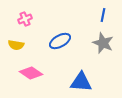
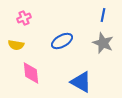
pink cross: moved 1 px left, 1 px up
blue ellipse: moved 2 px right
pink diamond: rotated 50 degrees clockwise
blue triangle: rotated 25 degrees clockwise
